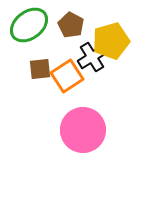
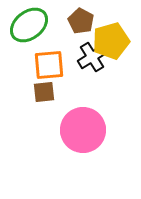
brown pentagon: moved 10 px right, 4 px up
brown square: moved 4 px right, 23 px down
orange square: moved 18 px left, 11 px up; rotated 28 degrees clockwise
